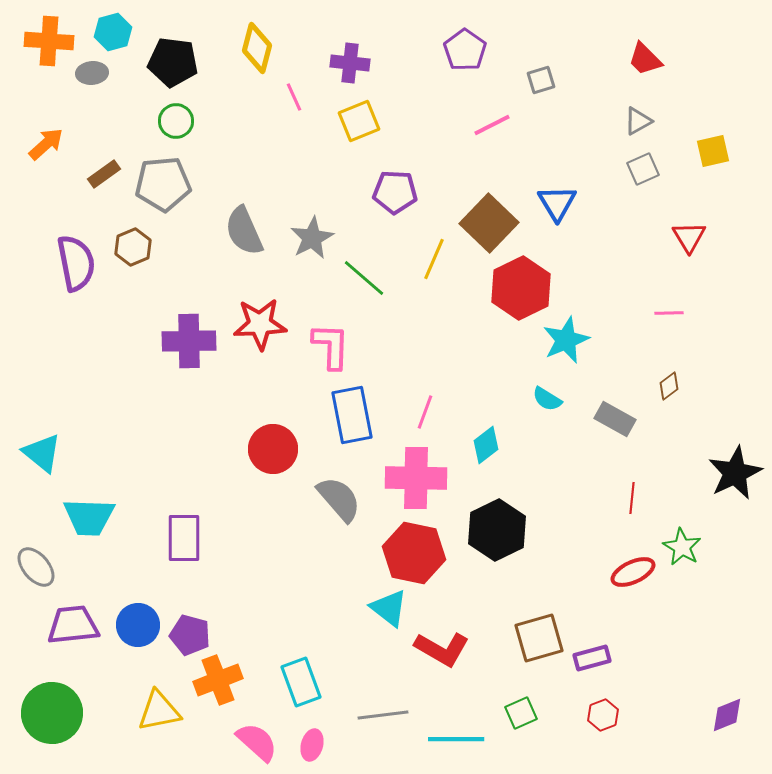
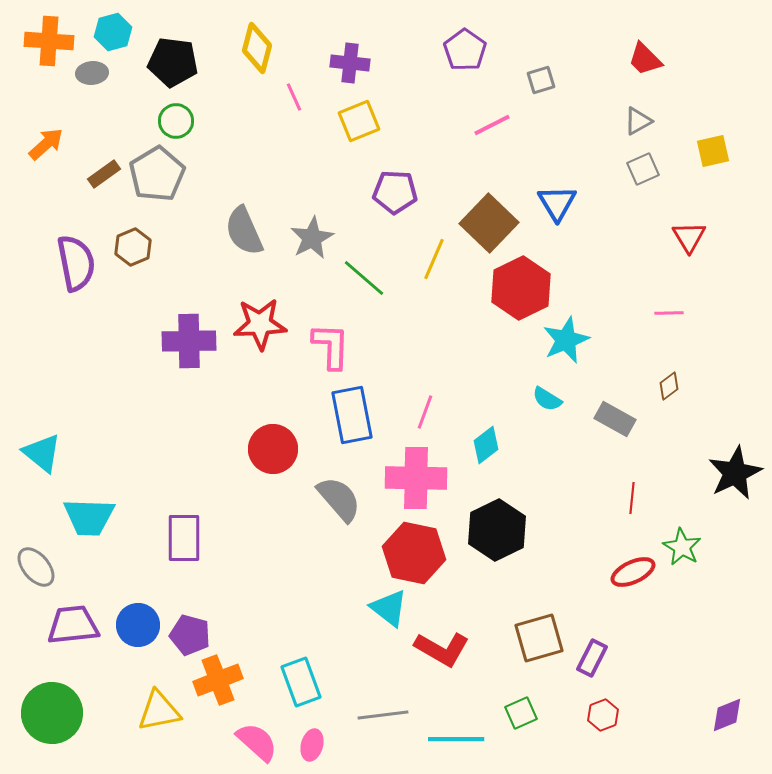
gray pentagon at (163, 184): moved 6 px left, 10 px up; rotated 26 degrees counterclockwise
purple rectangle at (592, 658): rotated 48 degrees counterclockwise
